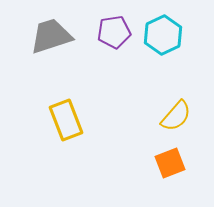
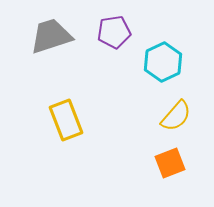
cyan hexagon: moved 27 px down
